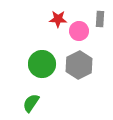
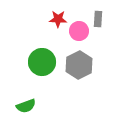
gray rectangle: moved 2 px left
green circle: moved 2 px up
green semicircle: moved 5 px left, 3 px down; rotated 144 degrees counterclockwise
